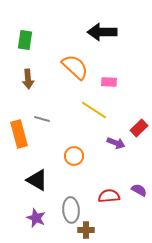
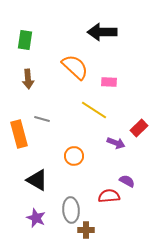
purple semicircle: moved 12 px left, 9 px up
